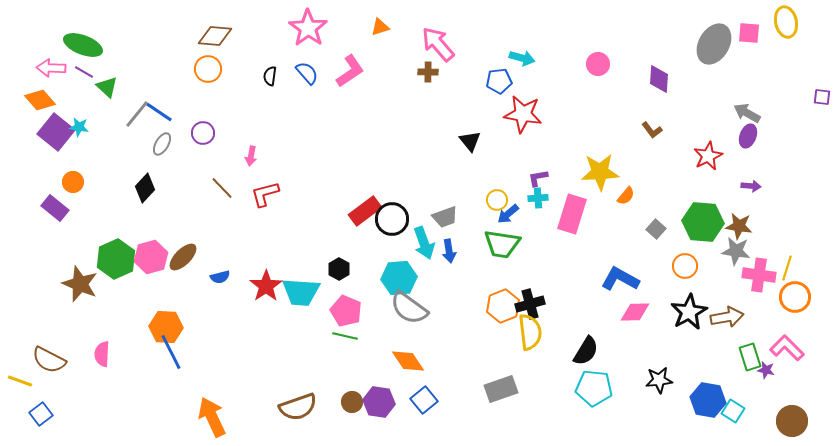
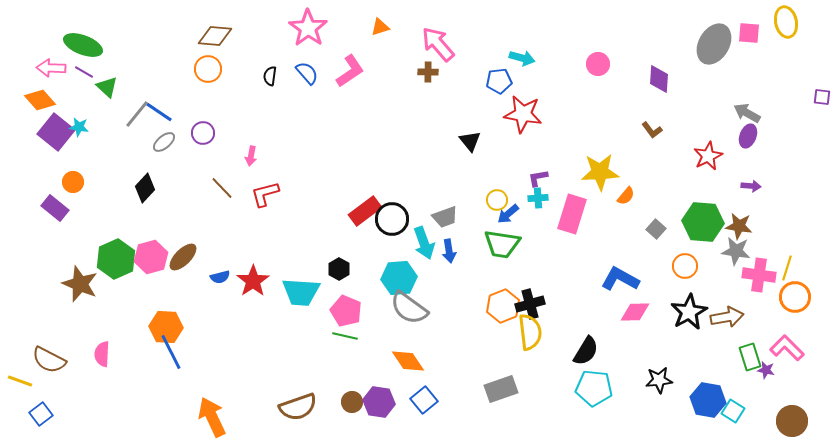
gray ellipse at (162, 144): moved 2 px right, 2 px up; rotated 20 degrees clockwise
red star at (266, 286): moved 13 px left, 5 px up
